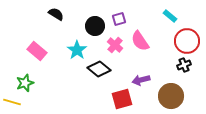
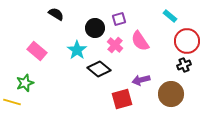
black circle: moved 2 px down
brown circle: moved 2 px up
